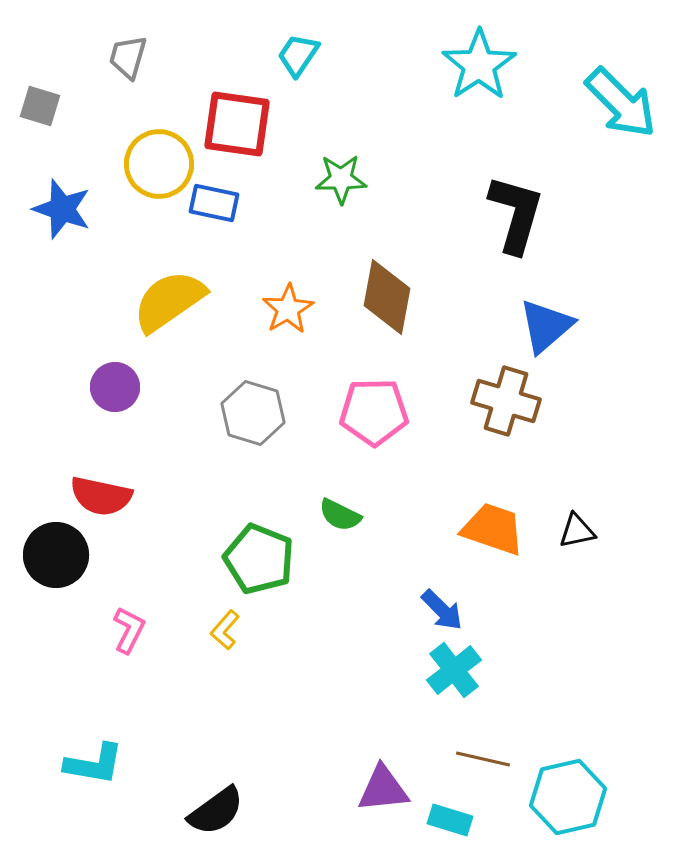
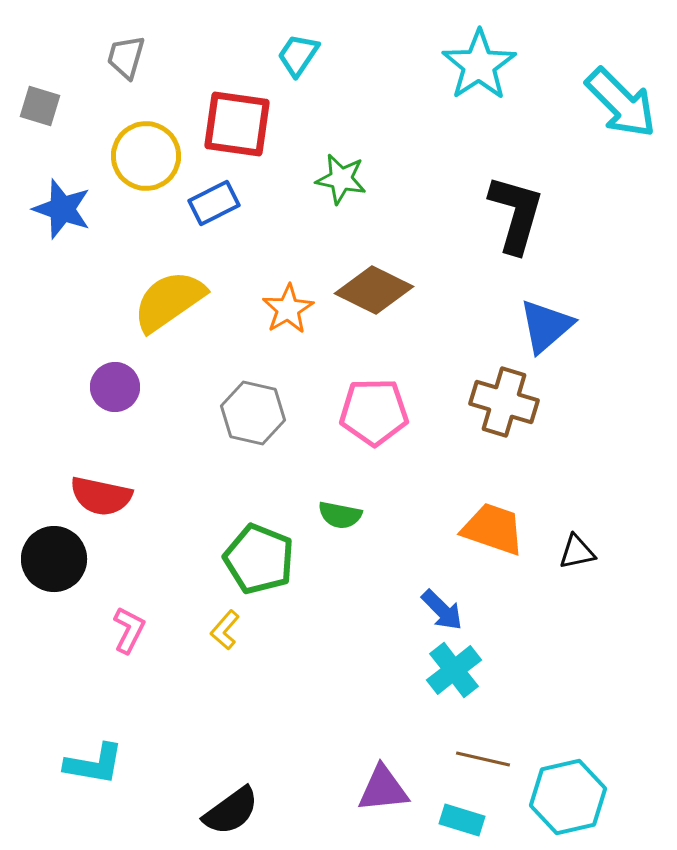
gray trapezoid: moved 2 px left
yellow circle: moved 13 px left, 8 px up
green star: rotated 12 degrees clockwise
blue rectangle: rotated 39 degrees counterclockwise
brown diamond: moved 13 px left, 7 px up; rotated 74 degrees counterclockwise
brown cross: moved 2 px left, 1 px down
gray hexagon: rotated 4 degrees counterclockwise
green semicircle: rotated 15 degrees counterclockwise
black triangle: moved 21 px down
black circle: moved 2 px left, 4 px down
black semicircle: moved 15 px right
cyan rectangle: moved 12 px right
